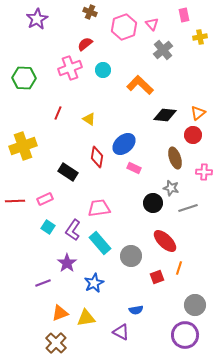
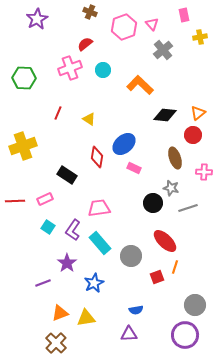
black rectangle at (68, 172): moved 1 px left, 3 px down
orange line at (179, 268): moved 4 px left, 1 px up
purple triangle at (121, 332): moved 8 px right, 2 px down; rotated 30 degrees counterclockwise
